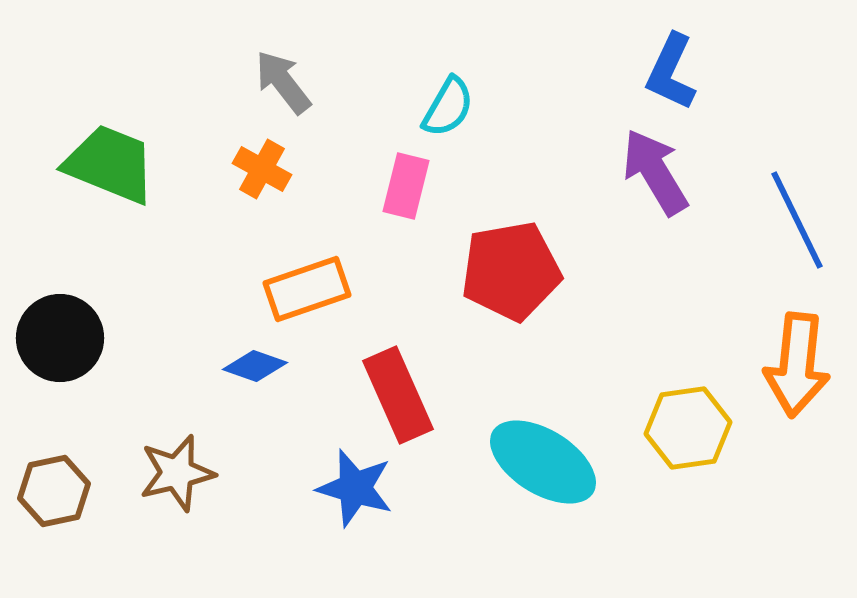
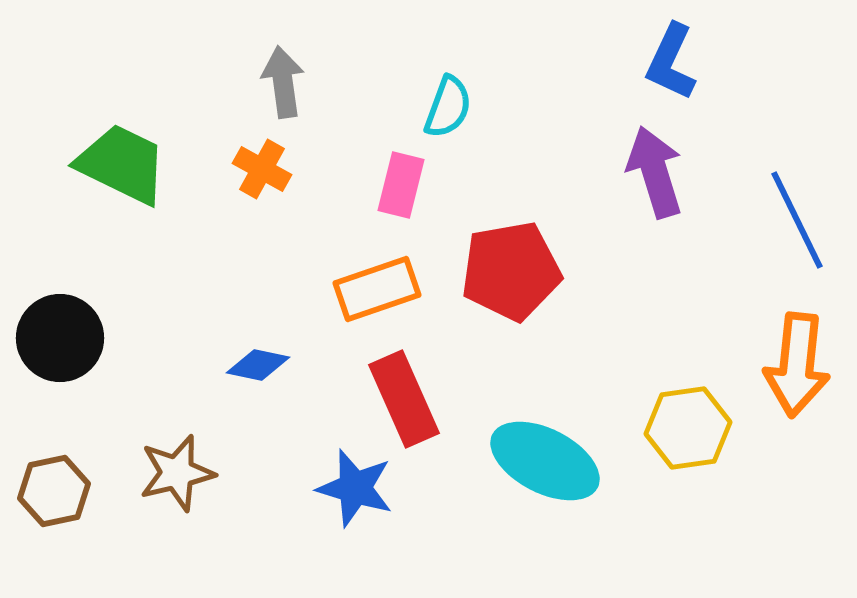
blue L-shape: moved 10 px up
gray arrow: rotated 30 degrees clockwise
cyan semicircle: rotated 10 degrees counterclockwise
green trapezoid: moved 12 px right; rotated 4 degrees clockwise
purple arrow: rotated 14 degrees clockwise
pink rectangle: moved 5 px left, 1 px up
orange rectangle: moved 70 px right
blue diamond: moved 3 px right, 1 px up; rotated 8 degrees counterclockwise
red rectangle: moved 6 px right, 4 px down
cyan ellipse: moved 2 px right, 1 px up; rotated 5 degrees counterclockwise
